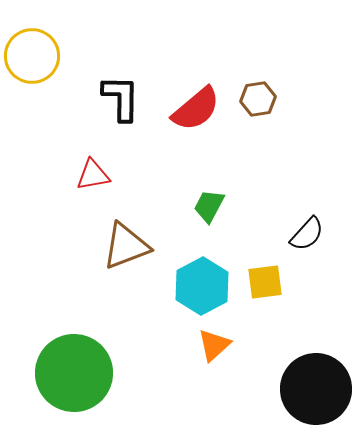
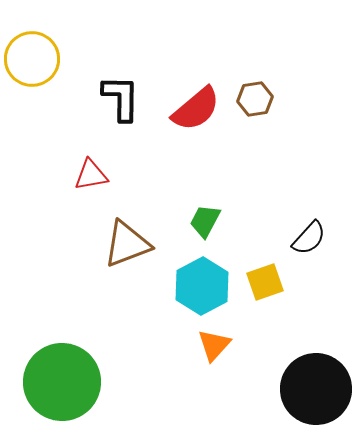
yellow circle: moved 3 px down
brown hexagon: moved 3 px left
red triangle: moved 2 px left
green trapezoid: moved 4 px left, 15 px down
black semicircle: moved 2 px right, 4 px down
brown triangle: moved 1 px right, 2 px up
yellow square: rotated 12 degrees counterclockwise
orange triangle: rotated 6 degrees counterclockwise
green circle: moved 12 px left, 9 px down
